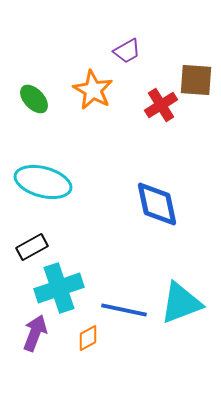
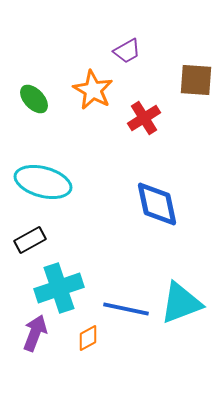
red cross: moved 17 px left, 13 px down
black rectangle: moved 2 px left, 7 px up
blue line: moved 2 px right, 1 px up
